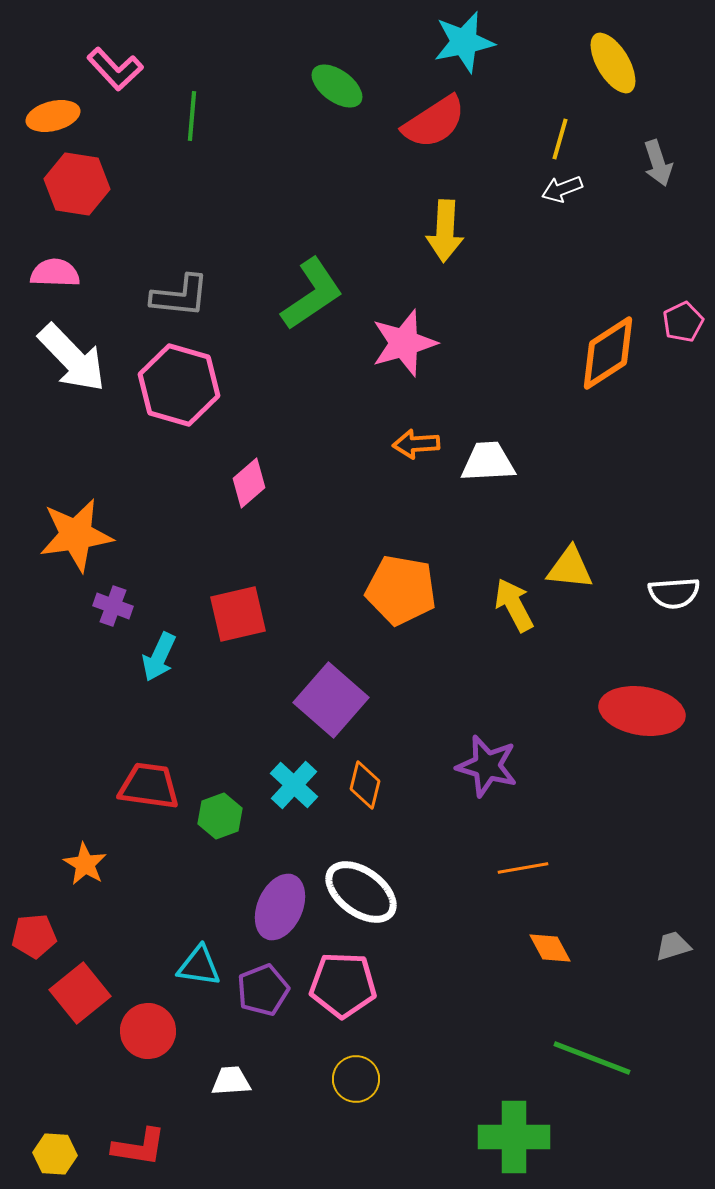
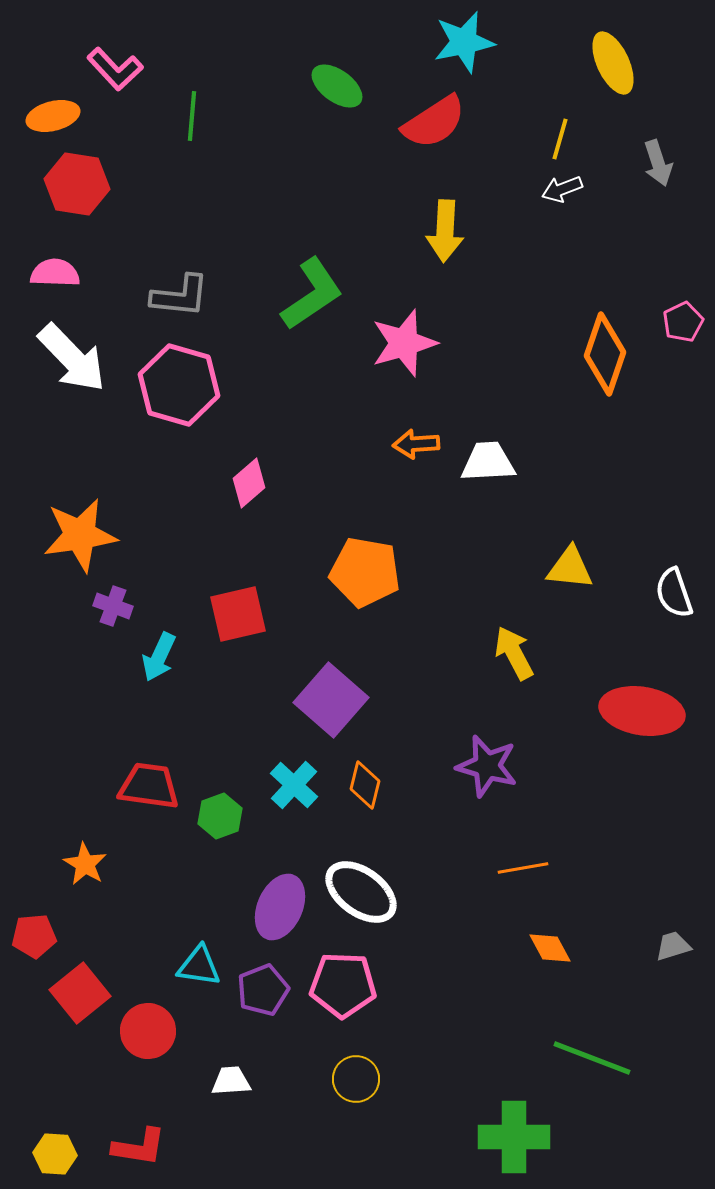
yellow ellipse at (613, 63): rotated 6 degrees clockwise
orange diamond at (608, 353): moved 3 px left, 1 px down; rotated 38 degrees counterclockwise
orange star at (76, 535): moved 4 px right
orange pentagon at (401, 590): moved 36 px left, 18 px up
white semicircle at (674, 593): rotated 75 degrees clockwise
yellow arrow at (514, 605): moved 48 px down
